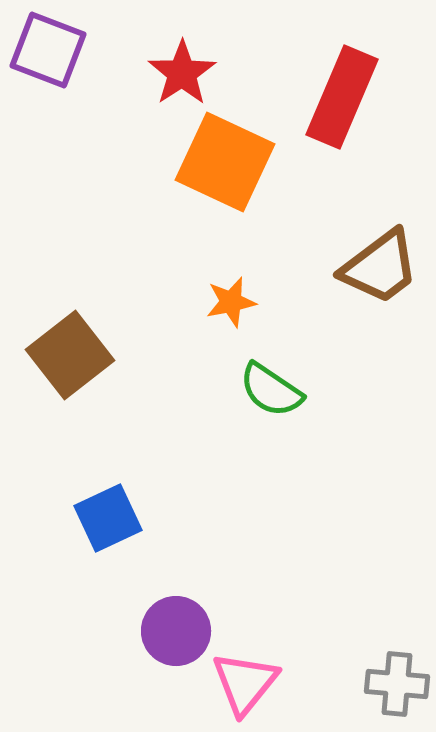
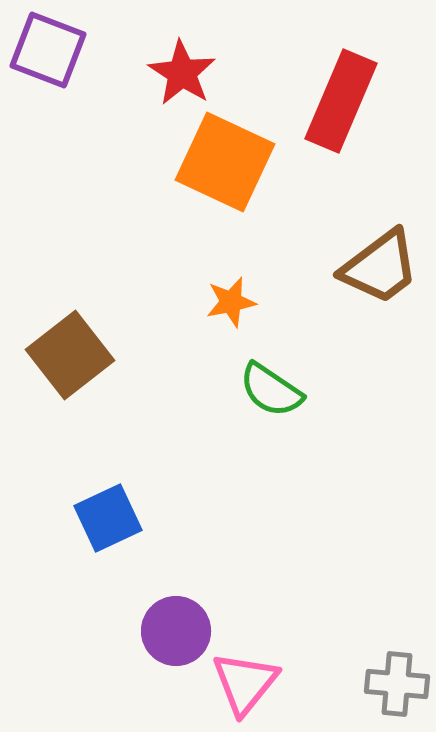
red star: rotated 6 degrees counterclockwise
red rectangle: moved 1 px left, 4 px down
